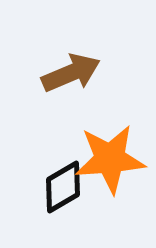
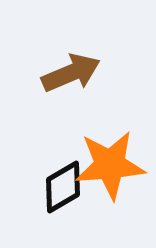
orange star: moved 6 px down
